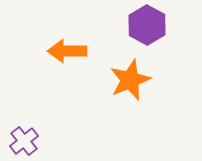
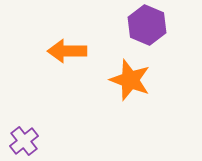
purple hexagon: rotated 6 degrees counterclockwise
orange star: rotated 30 degrees counterclockwise
